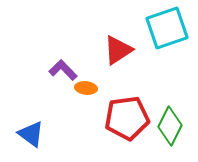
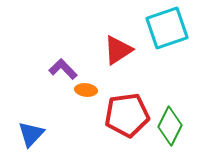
purple L-shape: moved 1 px up
orange ellipse: moved 2 px down
red pentagon: moved 3 px up
blue triangle: rotated 36 degrees clockwise
